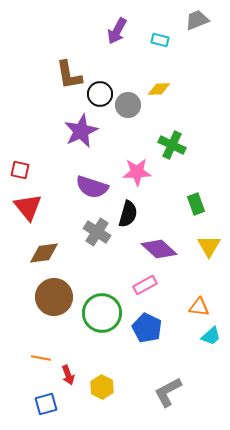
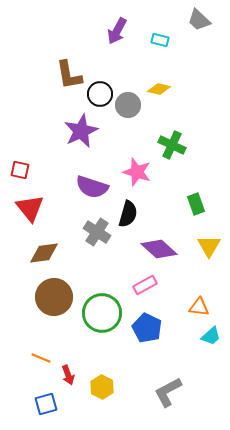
gray trapezoid: moved 2 px right; rotated 115 degrees counterclockwise
yellow diamond: rotated 15 degrees clockwise
pink star: rotated 20 degrees clockwise
red triangle: moved 2 px right, 1 px down
orange line: rotated 12 degrees clockwise
